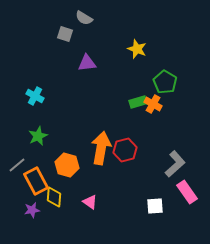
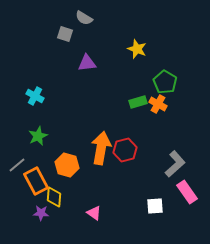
orange cross: moved 5 px right
pink triangle: moved 4 px right, 11 px down
purple star: moved 9 px right, 3 px down; rotated 14 degrees clockwise
